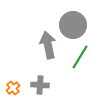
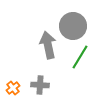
gray circle: moved 1 px down
